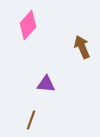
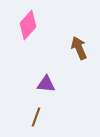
brown arrow: moved 3 px left, 1 px down
brown line: moved 5 px right, 3 px up
